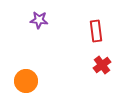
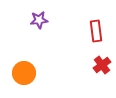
purple star: rotated 12 degrees counterclockwise
orange circle: moved 2 px left, 8 px up
